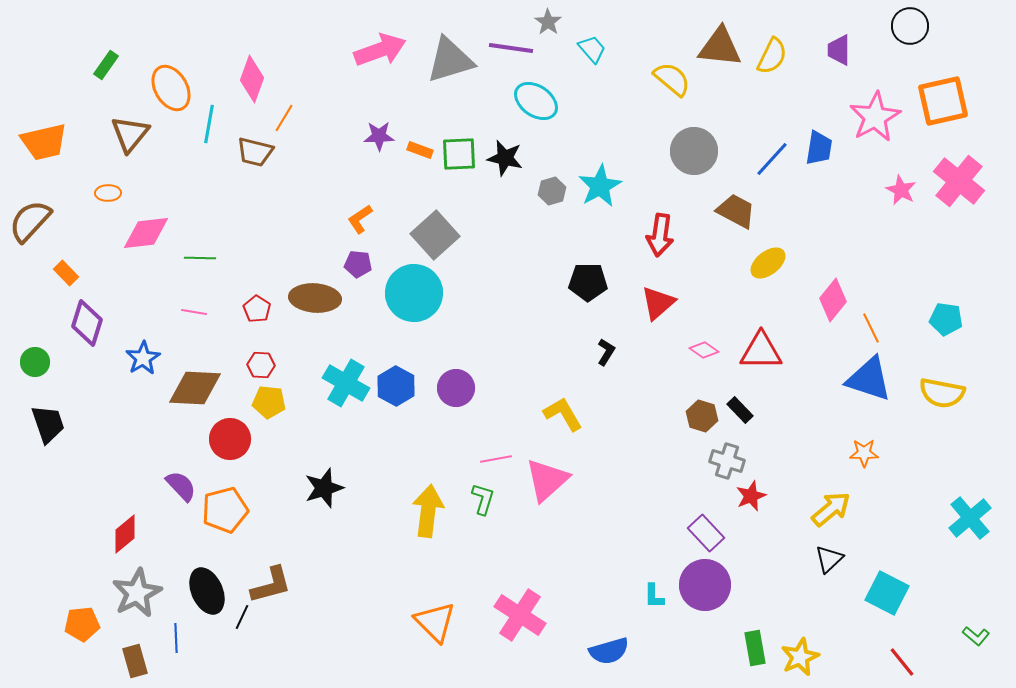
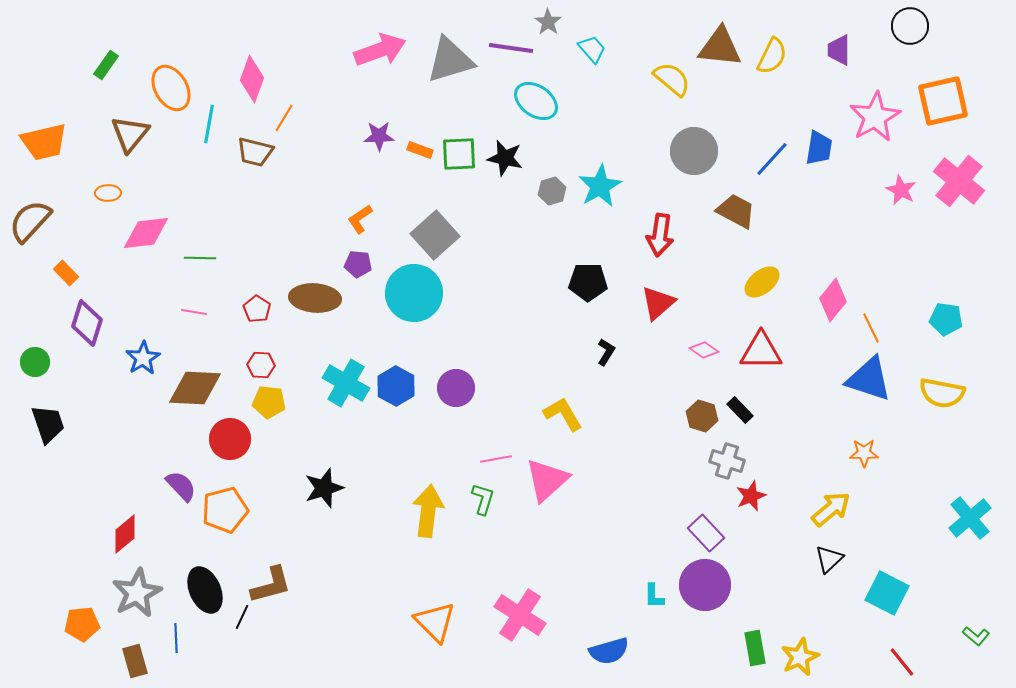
yellow ellipse at (768, 263): moved 6 px left, 19 px down
black ellipse at (207, 591): moved 2 px left, 1 px up
